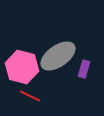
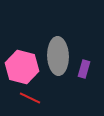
gray ellipse: rotated 57 degrees counterclockwise
red line: moved 2 px down
